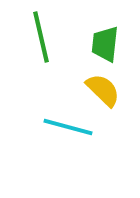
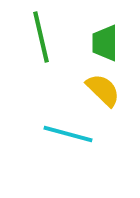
green trapezoid: moved 1 px up; rotated 6 degrees counterclockwise
cyan line: moved 7 px down
